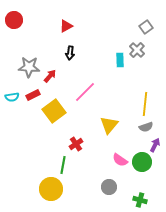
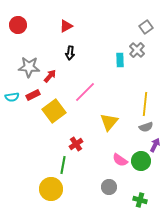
red circle: moved 4 px right, 5 px down
yellow triangle: moved 3 px up
green circle: moved 1 px left, 1 px up
